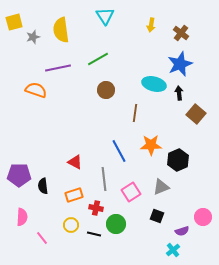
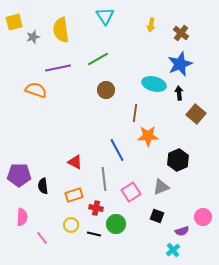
orange star: moved 3 px left, 9 px up
blue line: moved 2 px left, 1 px up
